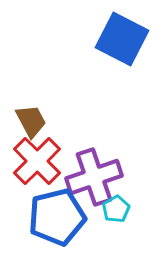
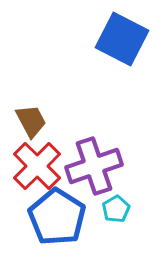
red cross: moved 5 px down
purple cross: moved 11 px up
blue pentagon: rotated 26 degrees counterclockwise
